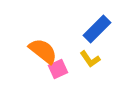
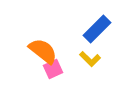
yellow L-shape: rotated 10 degrees counterclockwise
pink square: moved 5 px left
